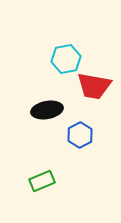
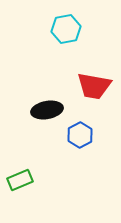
cyan hexagon: moved 30 px up
green rectangle: moved 22 px left, 1 px up
